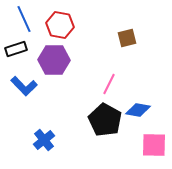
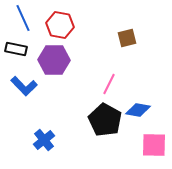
blue line: moved 1 px left, 1 px up
black rectangle: rotated 30 degrees clockwise
